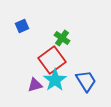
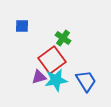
blue square: rotated 24 degrees clockwise
green cross: moved 1 px right
cyan star: moved 1 px right; rotated 25 degrees clockwise
purple triangle: moved 4 px right, 8 px up
